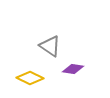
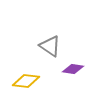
yellow diamond: moved 4 px left, 3 px down; rotated 20 degrees counterclockwise
